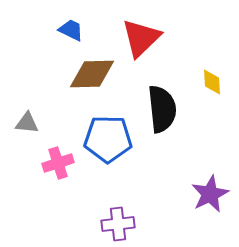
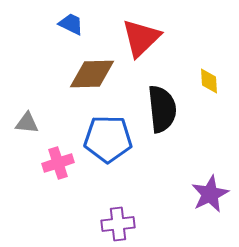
blue trapezoid: moved 6 px up
yellow diamond: moved 3 px left, 1 px up
